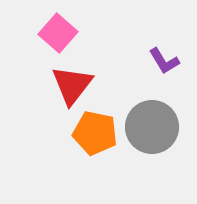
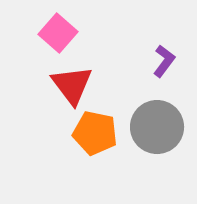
purple L-shape: rotated 112 degrees counterclockwise
red triangle: rotated 15 degrees counterclockwise
gray circle: moved 5 px right
